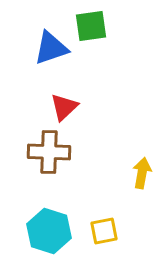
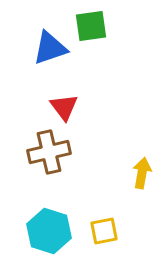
blue triangle: moved 1 px left
red triangle: rotated 24 degrees counterclockwise
brown cross: rotated 15 degrees counterclockwise
